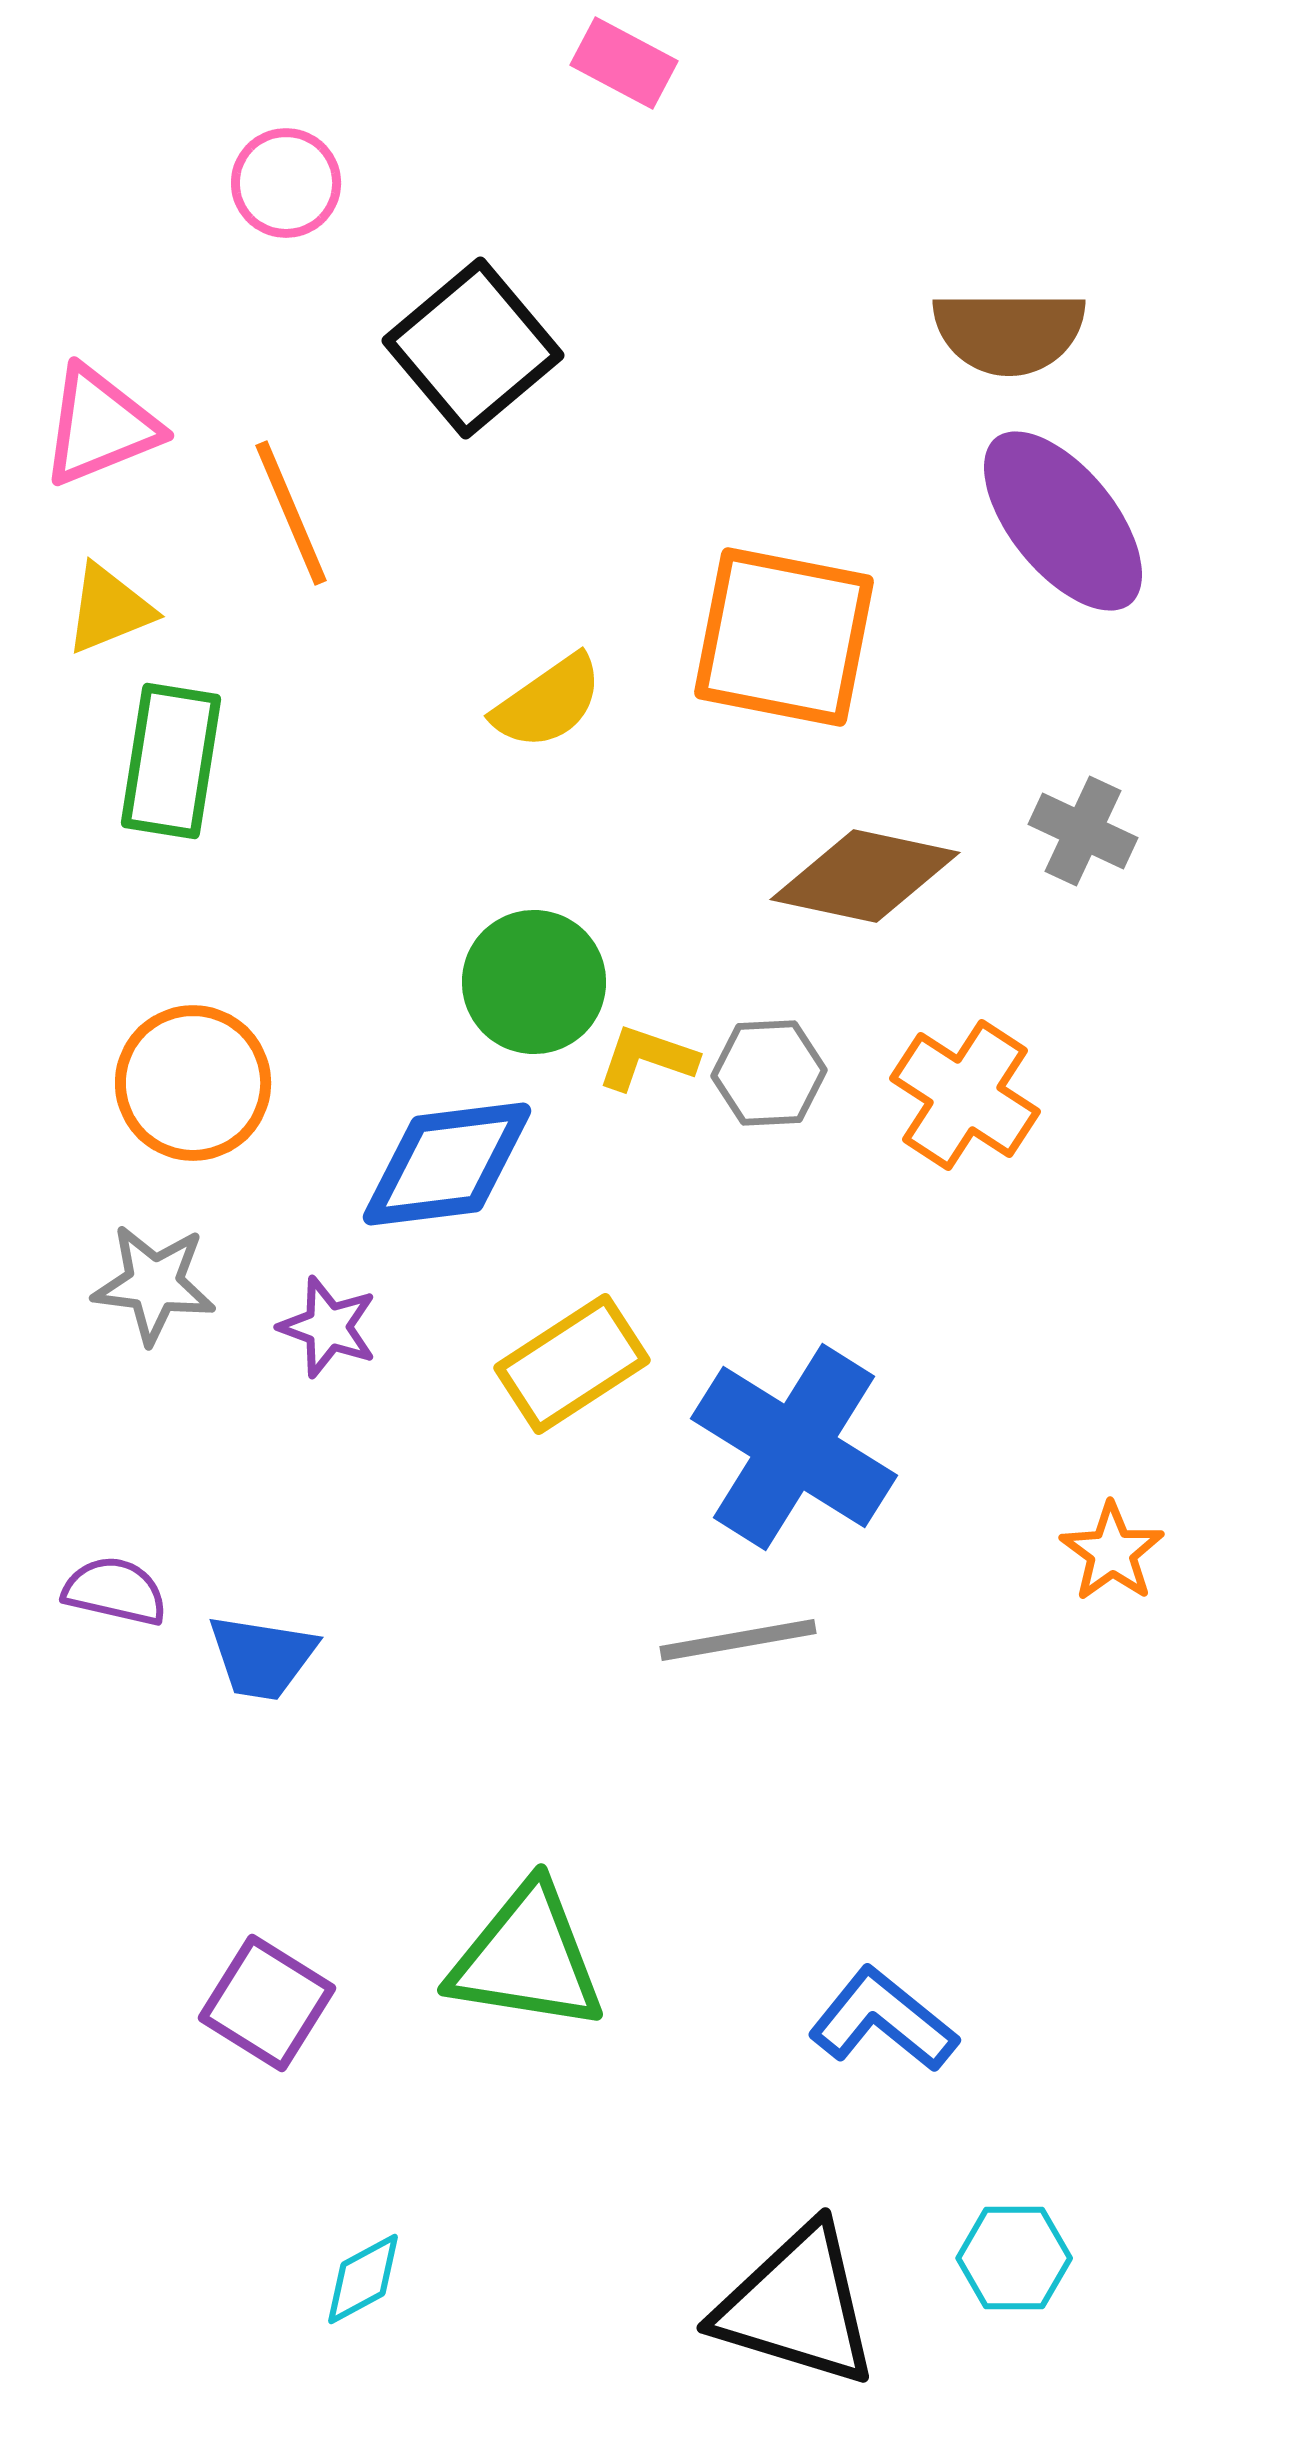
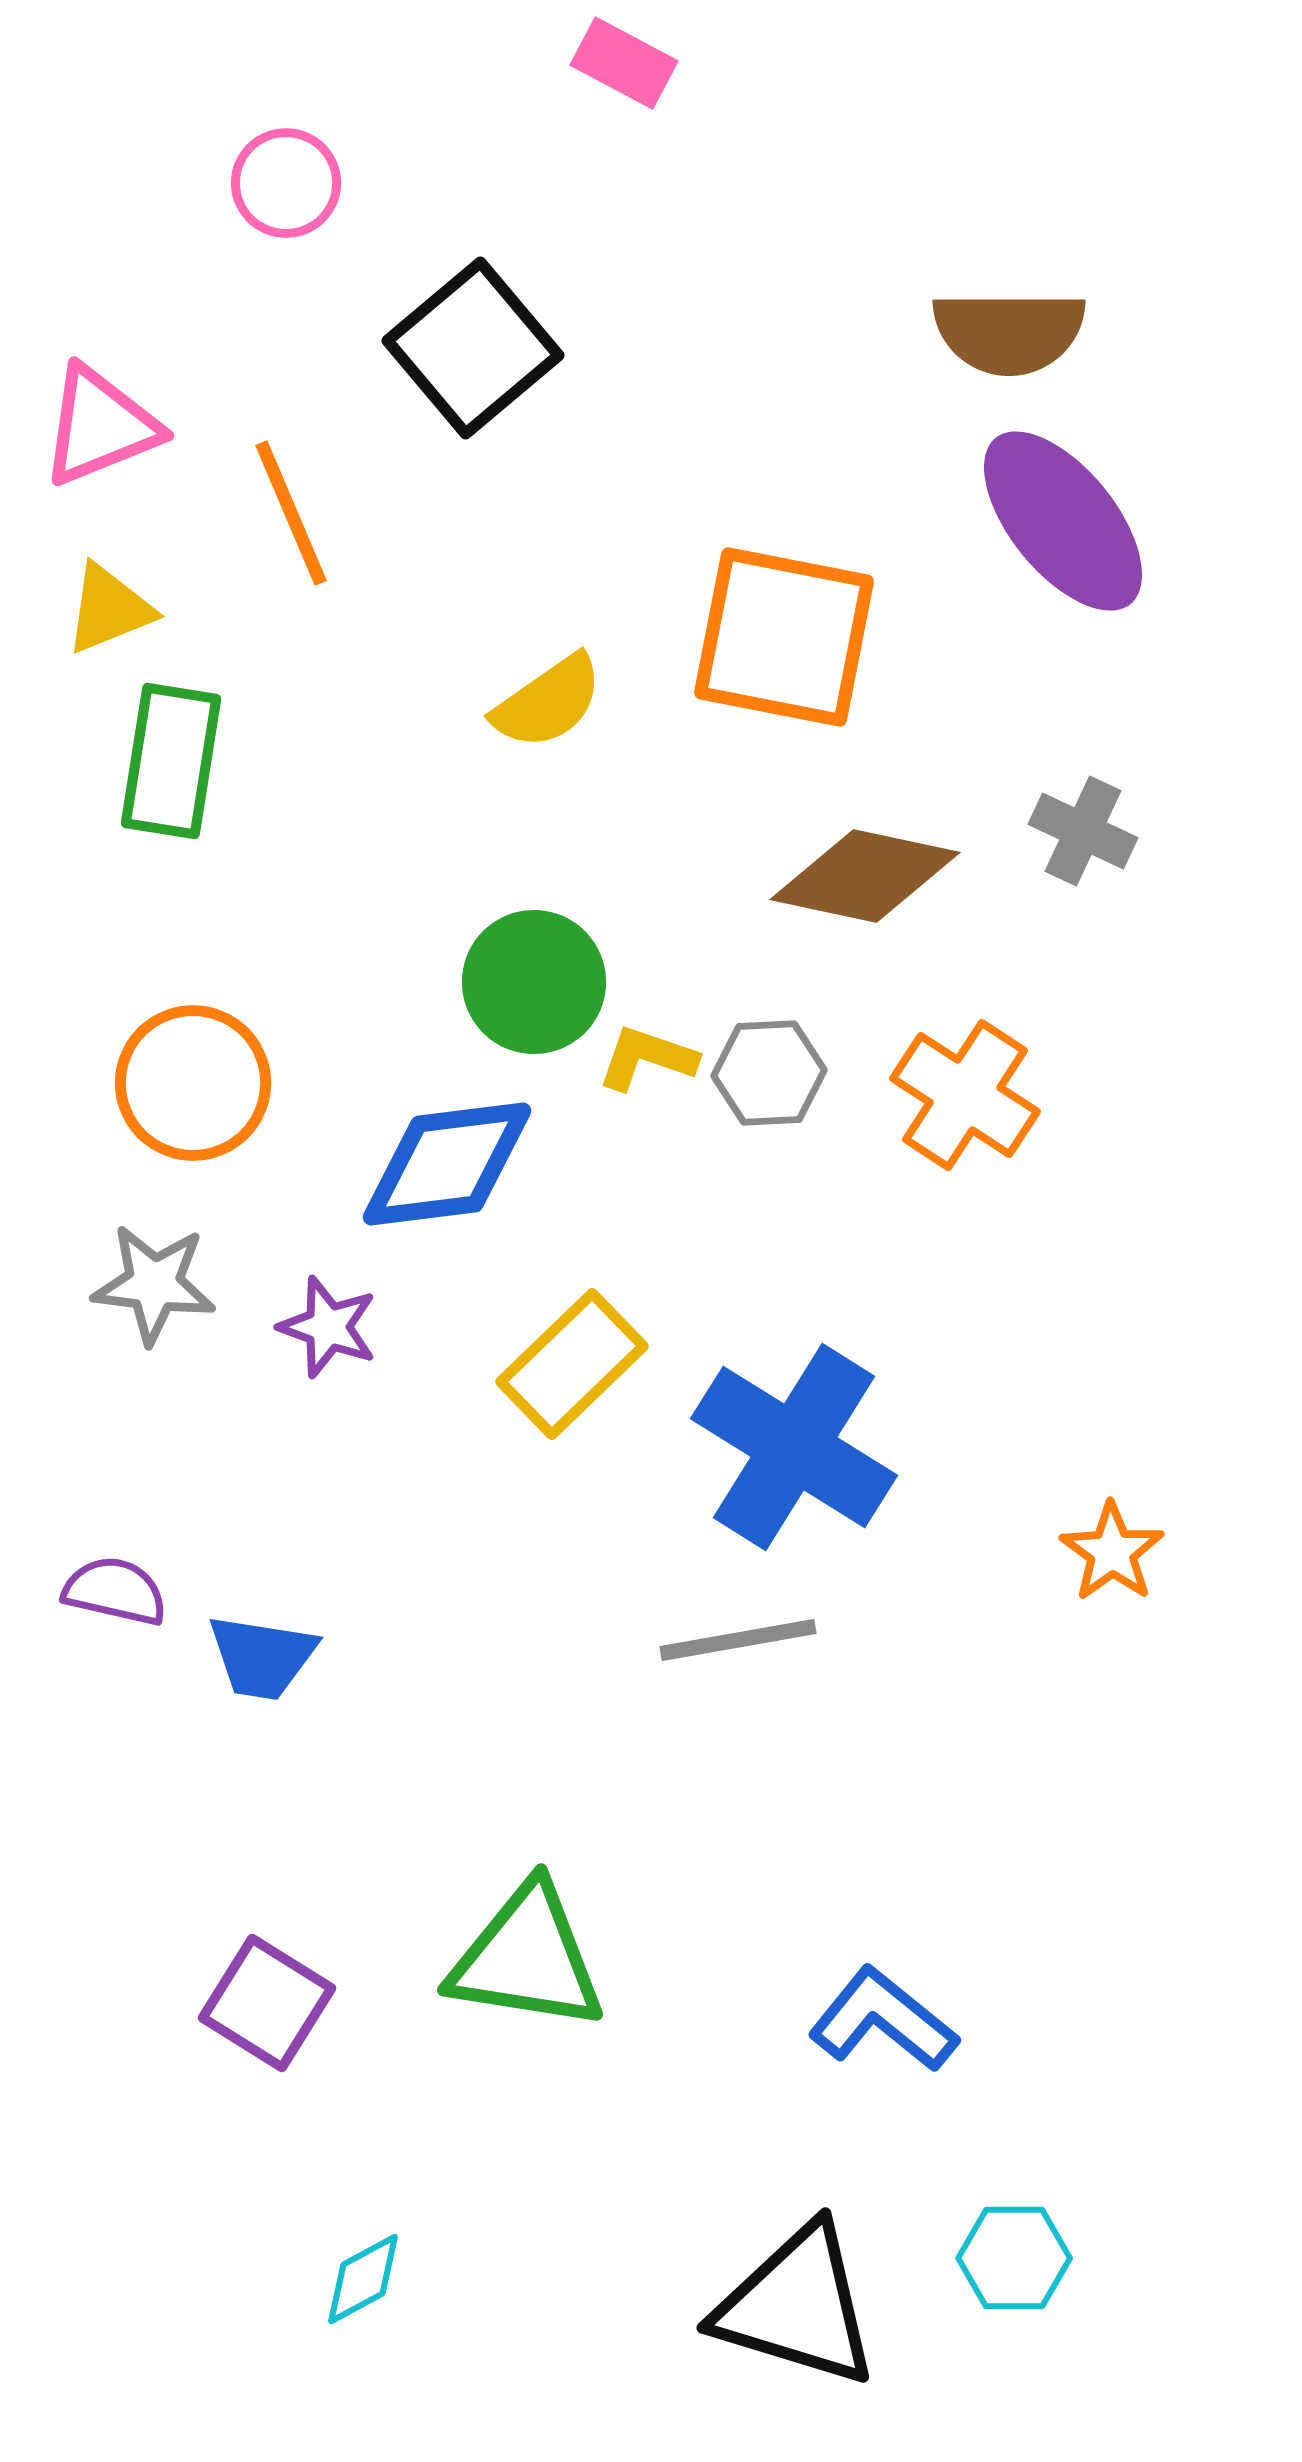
yellow rectangle: rotated 11 degrees counterclockwise
